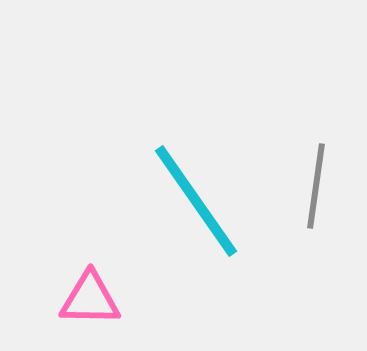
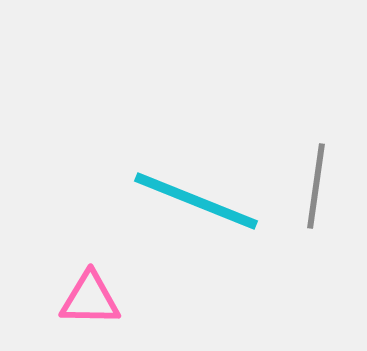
cyan line: rotated 33 degrees counterclockwise
